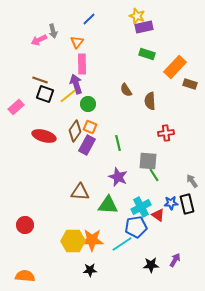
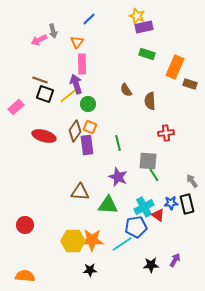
orange rectangle at (175, 67): rotated 20 degrees counterclockwise
purple rectangle at (87, 145): rotated 36 degrees counterclockwise
cyan cross at (141, 207): moved 3 px right
